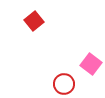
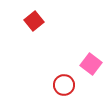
red circle: moved 1 px down
